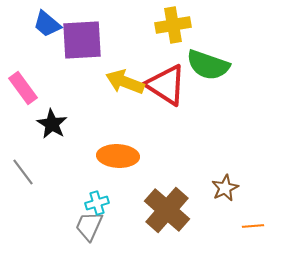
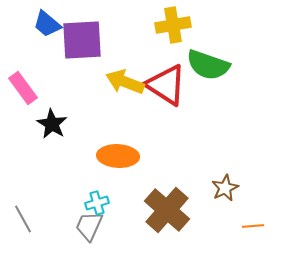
gray line: moved 47 px down; rotated 8 degrees clockwise
